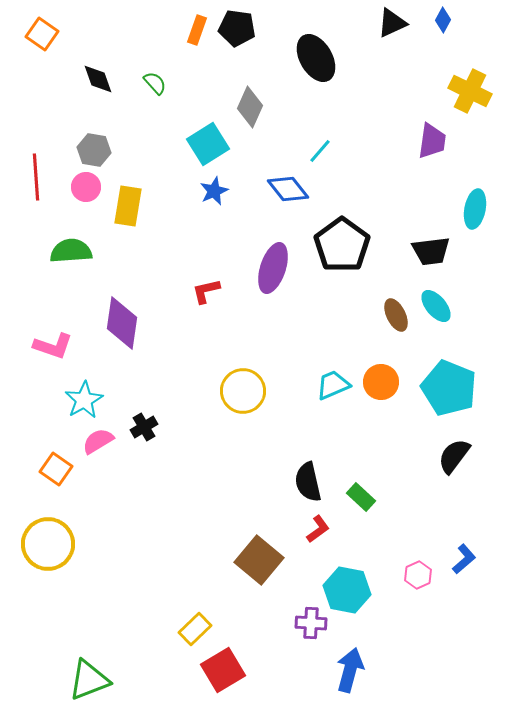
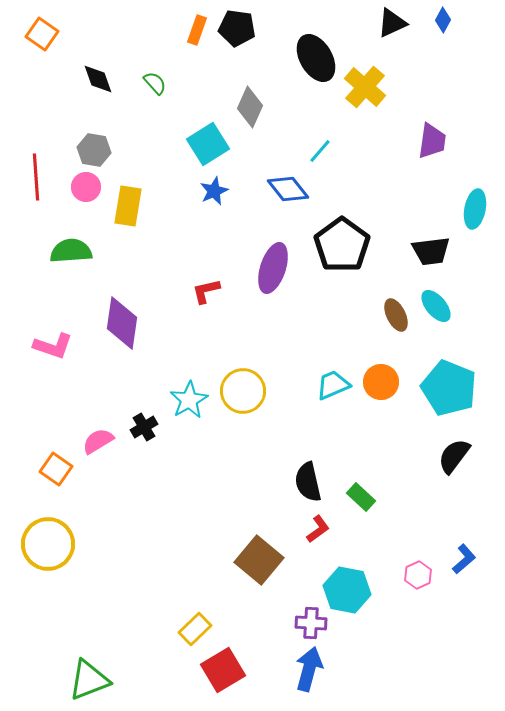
yellow cross at (470, 91): moved 105 px left, 4 px up; rotated 15 degrees clockwise
cyan star at (84, 400): moved 105 px right
blue arrow at (350, 670): moved 41 px left, 1 px up
